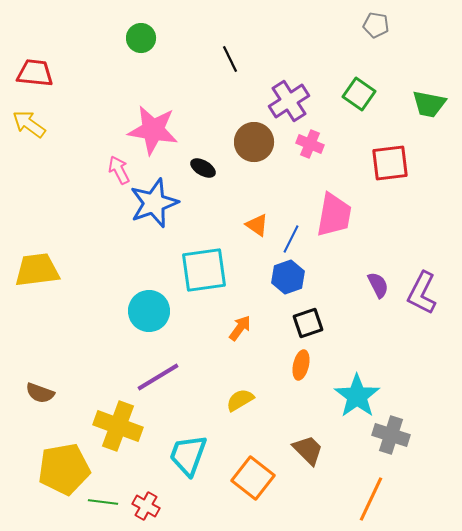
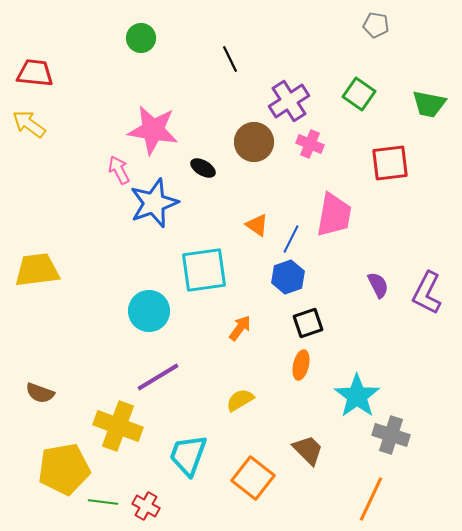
purple L-shape: moved 5 px right
